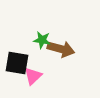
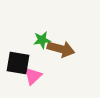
green star: rotated 18 degrees counterclockwise
black square: moved 1 px right
